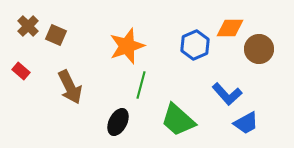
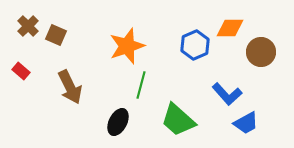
brown circle: moved 2 px right, 3 px down
